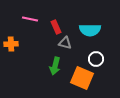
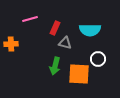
pink line: rotated 28 degrees counterclockwise
red rectangle: moved 1 px left, 1 px down; rotated 48 degrees clockwise
white circle: moved 2 px right
orange square: moved 3 px left, 4 px up; rotated 20 degrees counterclockwise
